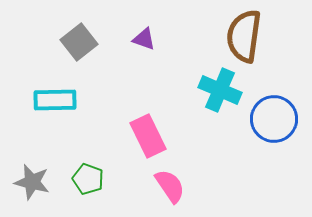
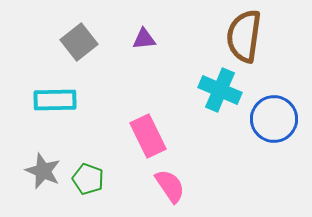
purple triangle: rotated 25 degrees counterclockwise
gray star: moved 11 px right, 11 px up; rotated 9 degrees clockwise
